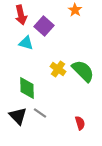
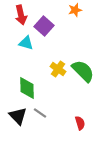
orange star: rotated 24 degrees clockwise
